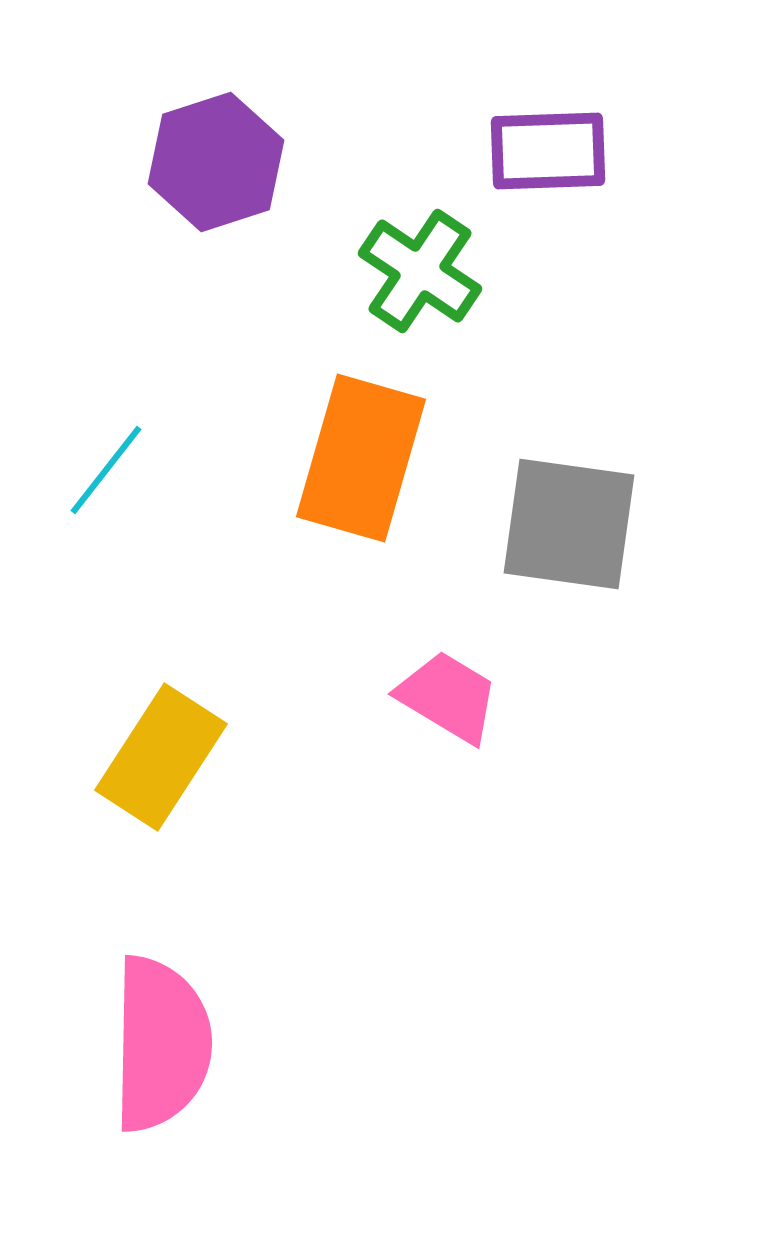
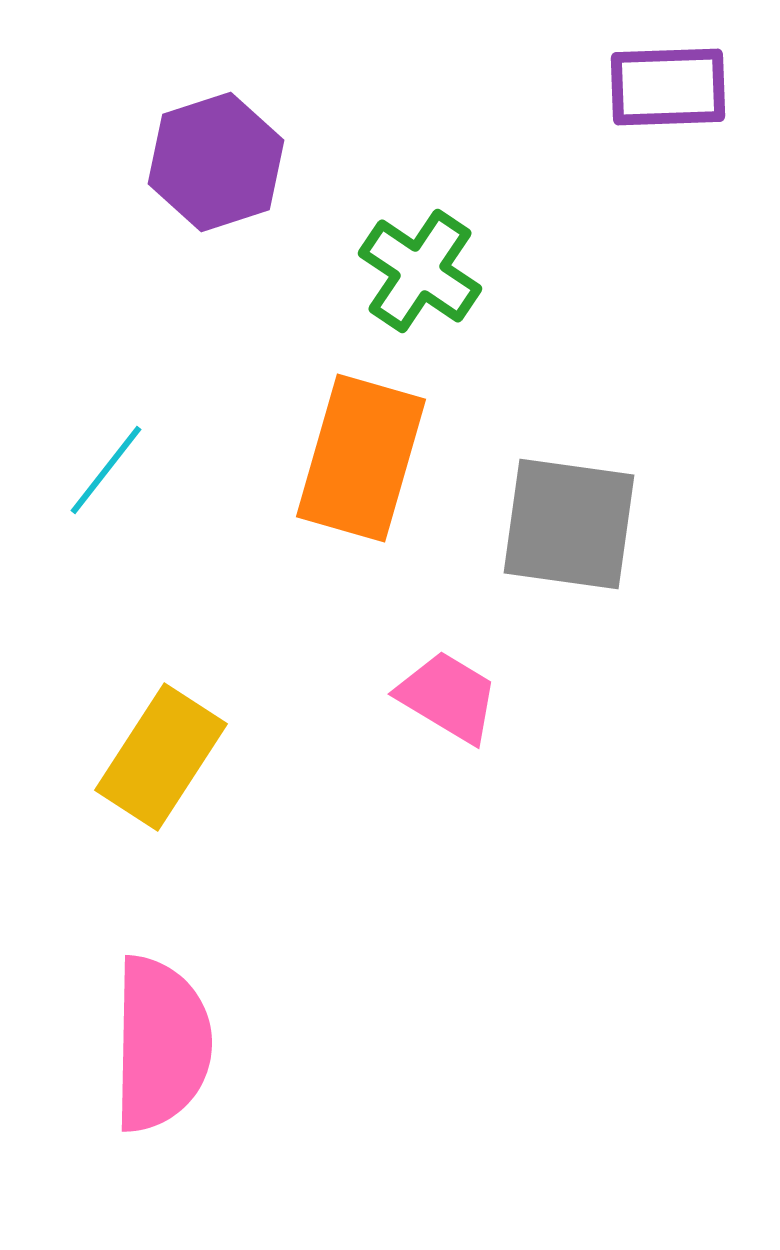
purple rectangle: moved 120 px right, 64 px up
